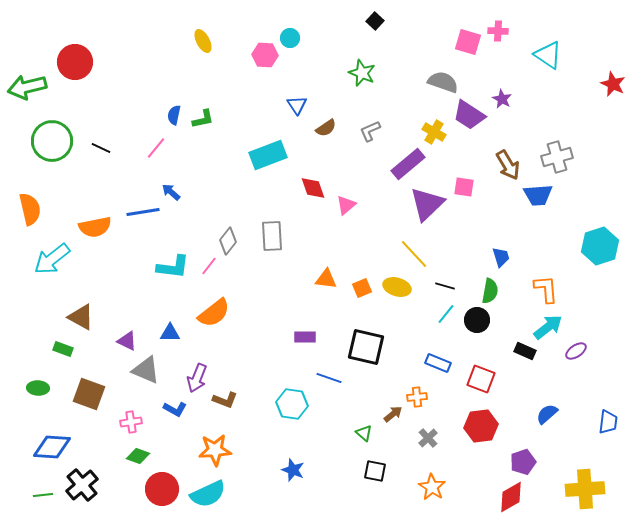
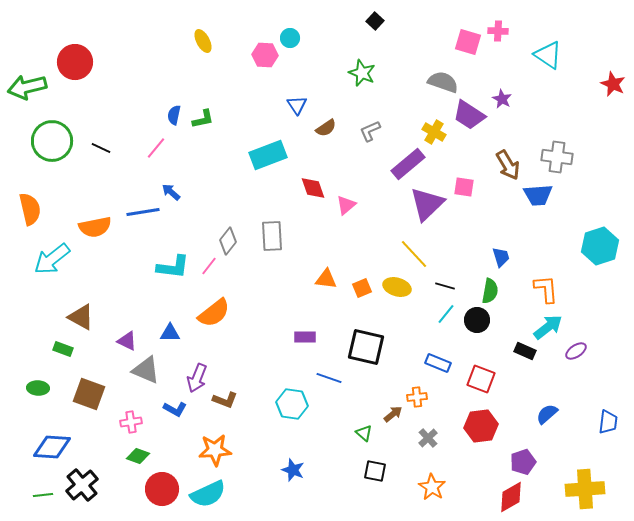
gray cross at (557, 157): rotated 24 degrees clockwise
